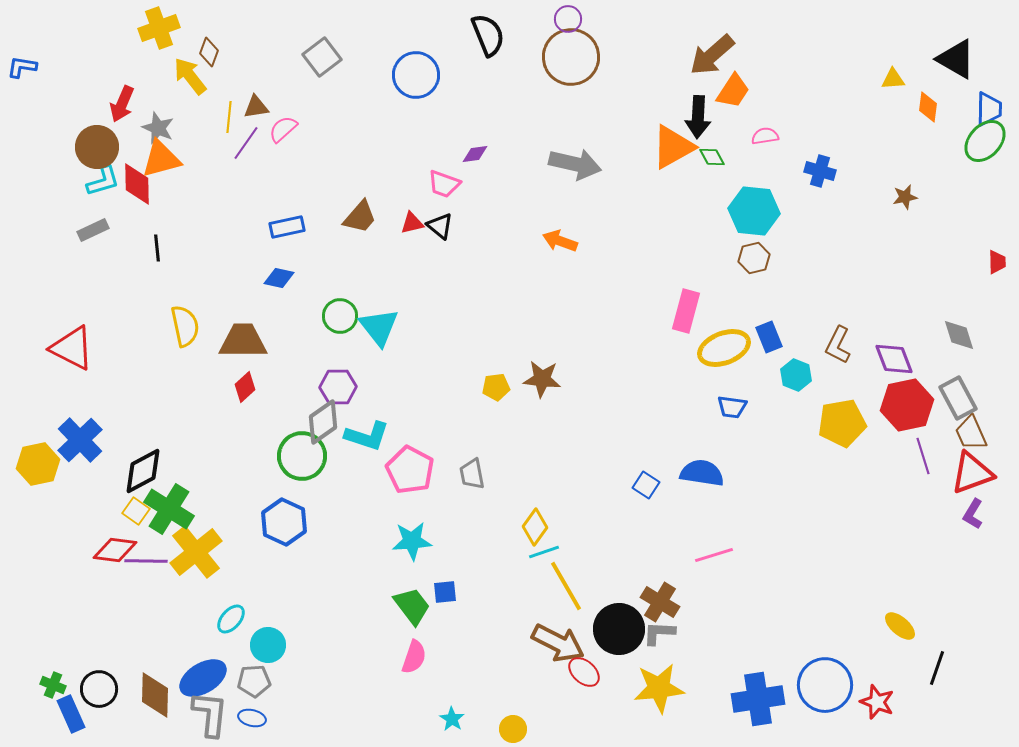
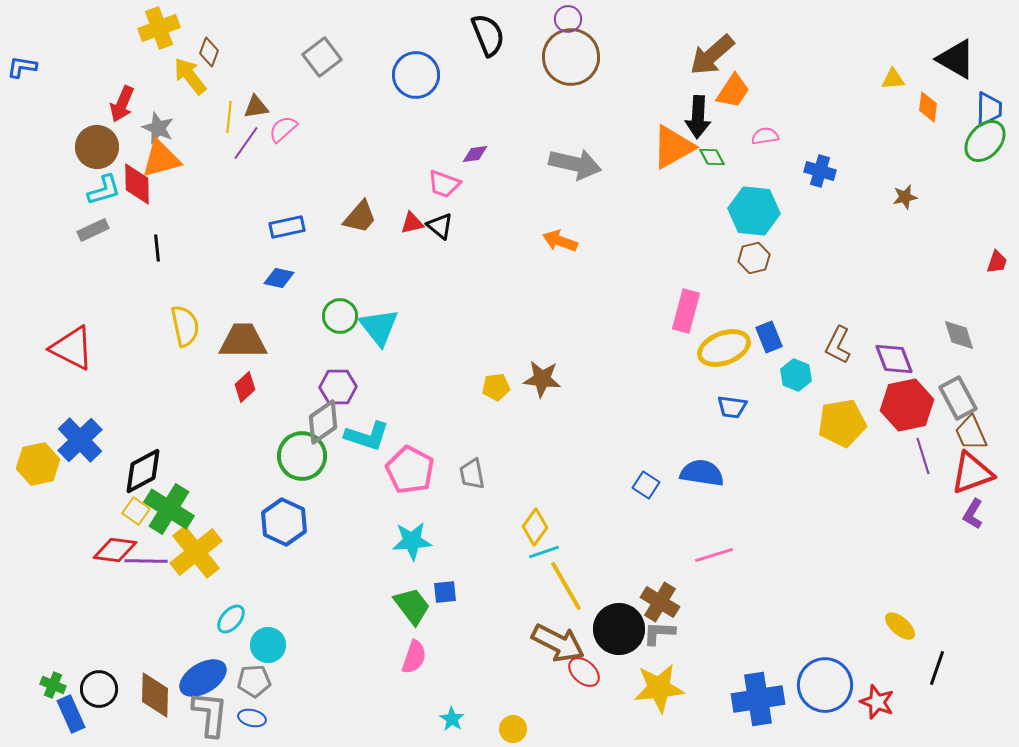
cyan L-shape at (103, 181): moved 1 px right, 9 px down
red trapezoid at (997, 262): rotated 20 degrees clockwise
